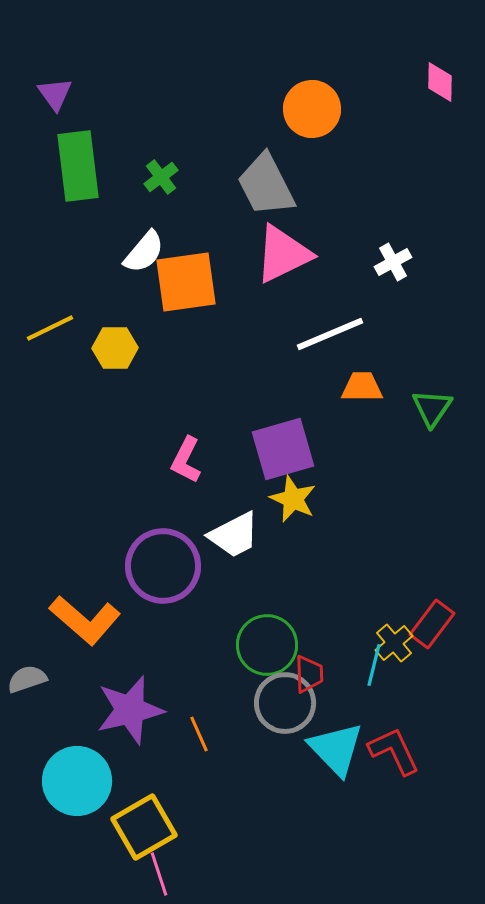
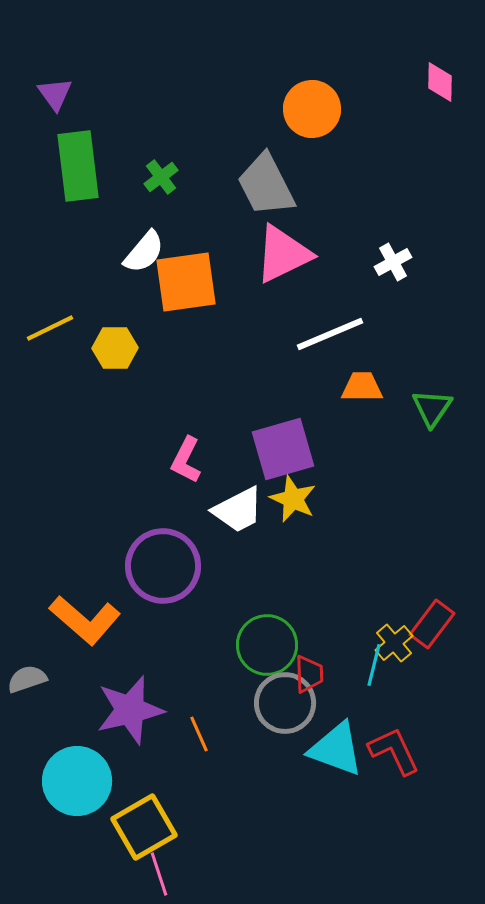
white trapezoid: moved 4 px right, 25 px up
cyan triangle: rotated 26 degrees counterclockwise
